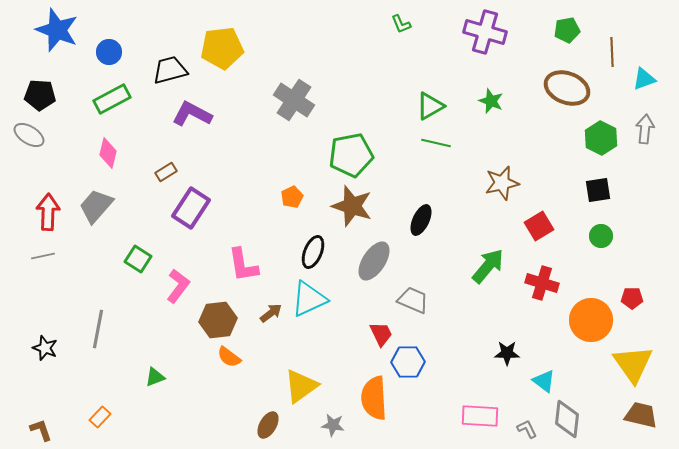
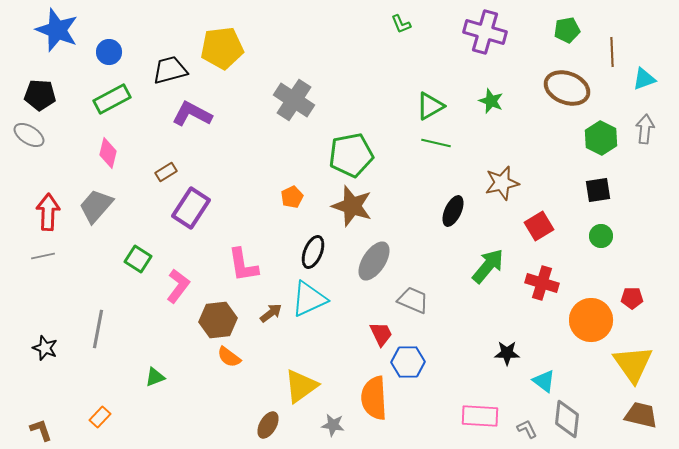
black ellipse at (421, 220): moved 32 px right, 9 px up
